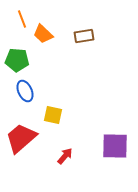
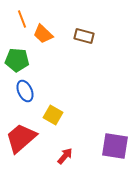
brown rectangle: rotated 24 degrees clockwise
yellow square: rotated 18 degrees clockwise
purple square: rotated 8 degrees clockwise
